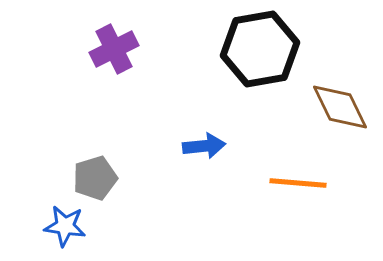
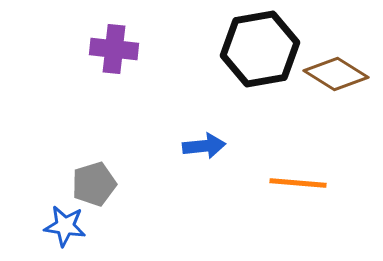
purple cross: rotated 33 degrees clockwise
brown diamond: moved 4 px left, 33 px up; rotated 32 degrees counterclockwise
gray pentagon: moved 1 px left, 6 px down
